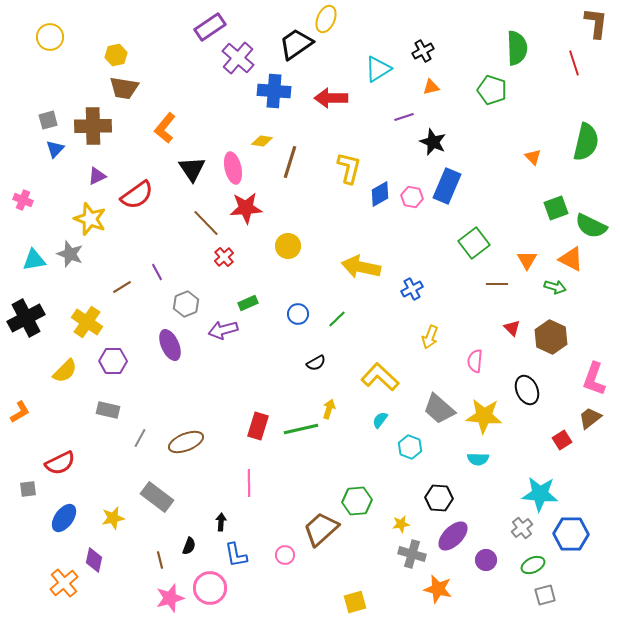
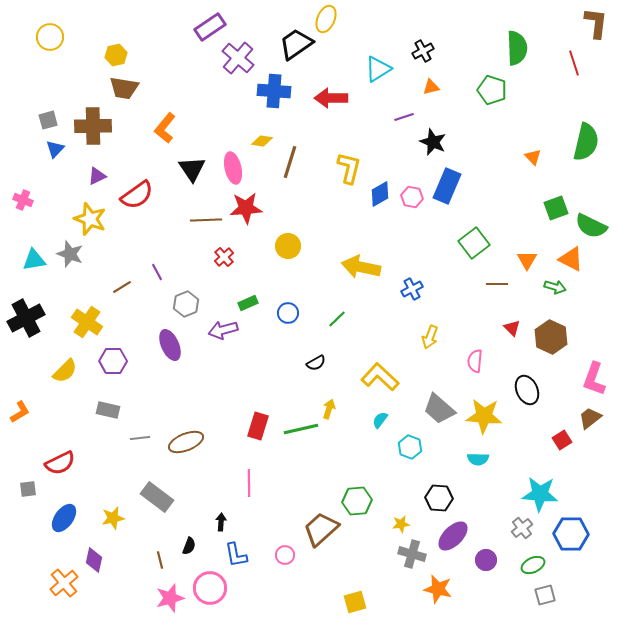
brown line at (206, 223): moved 3 px up; rotated 48 degrees counterclockwise
blue circle at (298, 314): moved 10 px left, 1 px up
gray line at (140, 438): rotated 54 degrees clockwise
